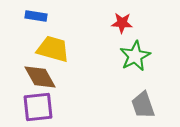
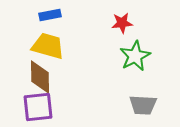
blue rectangle: moved 14 px right, 1 px up; rotated 20 degrees counterclockwise
red star: rotated 10 degrees counterclockwise
yellow trapezoid: moved 5 px left, 3 px up
brown diamond: rotated 28 degrees clockwise
gray trapezoid: rotated 68 degrees counterclockwise
